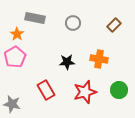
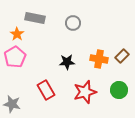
brown rectangle: moved 8 px right, 31 px down
